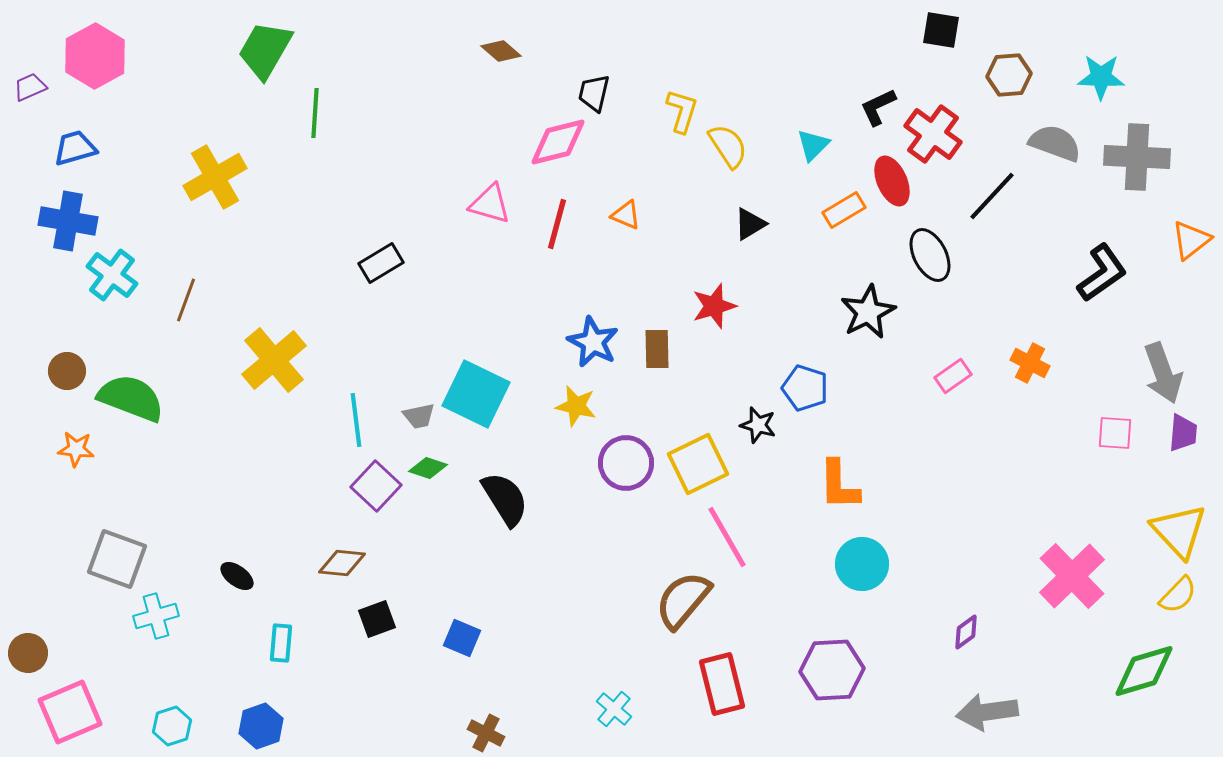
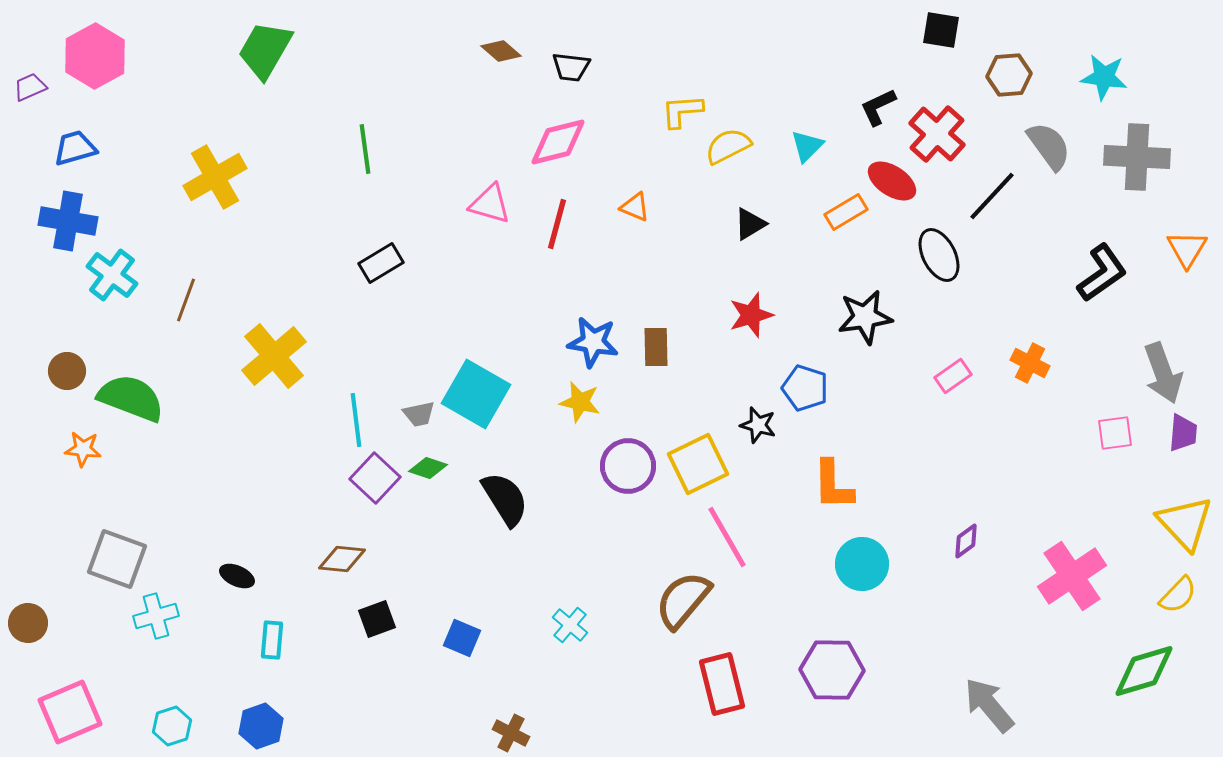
cyan star at (1101, 77): moved 3 px right; rotated 6 degrees clockwise
black trapezoid at (594, 93): moved 23 px left, 26 px up; rotated 96 degrees counterclockwise
yellow L-shape at (682, 111): rotated 111 degrees counterclockwise
green line at (315, 113): moved 50 px right, 36 px down; rotated 12 degrees counterclockwise
red cross at (933, 134): moved 4 px right; rotated 6 degrees clockwise
gray semicircle at (1055, 143): moved 6 px left, 3 px down; rotated 34 degrees clockwise
cyan triangle at (813, 145): moved 6 px left, 1 px down
yellow semicircle at (728, 146): rotated 84 degrees counterclockwise
red ellipse at (892, 181): rotated 33 degrees counterclockwise
orange rectangle at (844, 210): moved 2 px right, 2 px down
orange triangle at (626, 215): moved 9 px right, 8 px up
orange triangle at (1191, 240): moved 4 px left, 9 px down; rotated 21 degrees counterclockwise
black ellipse at (930, 255): moved 9 px right
red star at (714, 306): moved 37 px right, 9 px down
black star at (868, 312): moved 3 px left, 5 px down; rotated 18 degrees clockwise
blue star at (593, 342): rotated 18 degrees counterclockwise
brown rectangle at (657, 349): moved 1 px left, 2 px up
yellow cross at (274, 360): moved 4 px up
cyan square at (476, 394): rotated 4 degrees clockwise
yellow star at (576, 406): moved 4 px right, 4 px up
gray trapezoid at (419, 416): moved 2 px up
pink square at (1115, 433): rotated 12 degrees counterclockwise
orange star at (76, 449): moved 7 px right
purple circle at (626, 463): moved 2 px right, 3 px down
orange L-shape at (839, 485): moved 6 px left
purple square at (376, 486): moved 1 px left, 8 px up
yellow triangle at (1179, 531): moved 6 px right, 8 px up
brown diamond at (342, 563): moved 4 px up
black ellipse at (237, 576): rotated 12 degrees counterclockwise
pink cross at (1072, 576): rotated 10 degrees clockwise
purple diamond at (966, 632): moved 91 px up
cyan rectangle at (281, 643): moved 9 px left, 3 px up
brown circle at (28, 653): moved 30 px up
purple hexagon at (832, 670): rotated 4 degrees clockwise
cyan cross at (614, 709): moved 44 px left, 84 px up
gray arrow at (987, 712): moved 2 px right, 7 px up; rotated 58 degrees clockwise
brown cross at (486, 733): moved 25 px right
